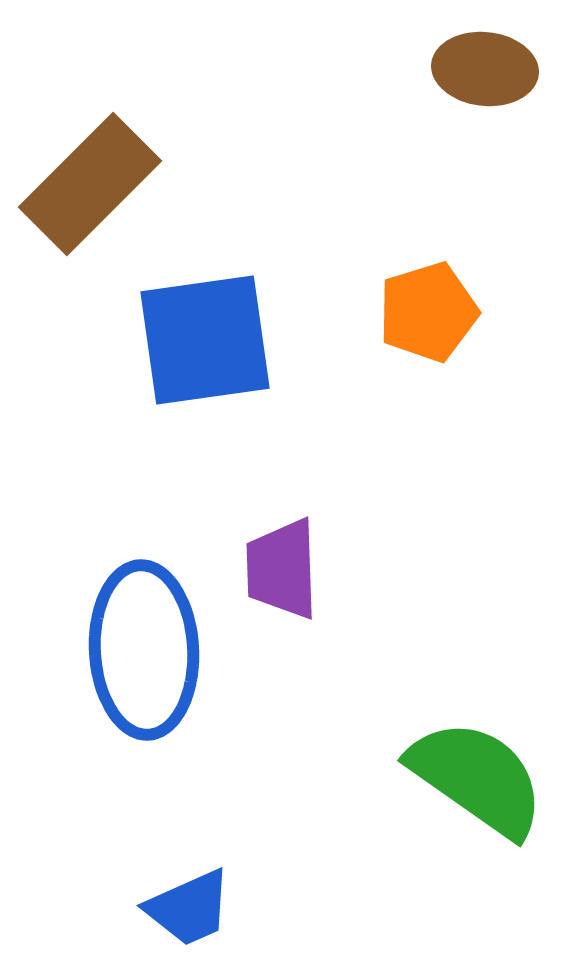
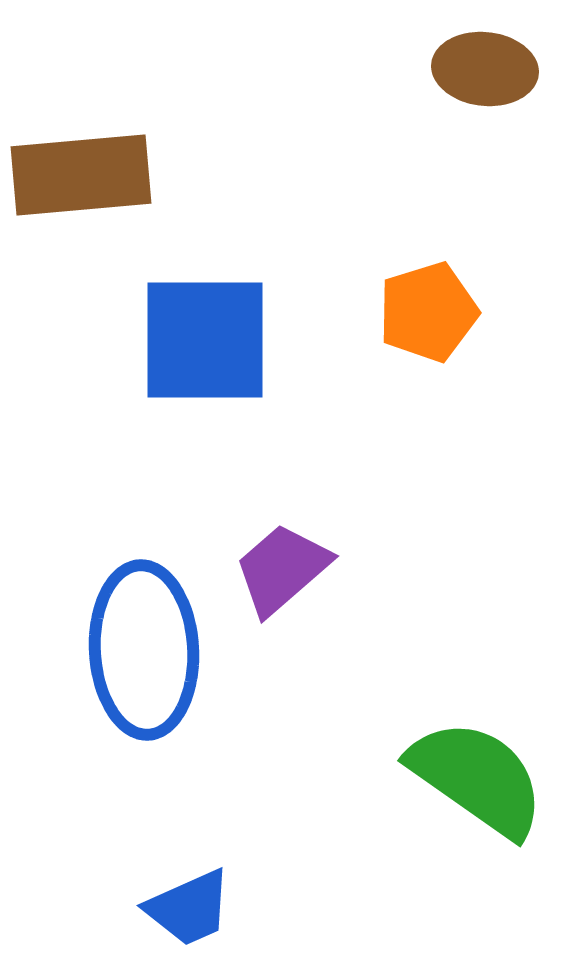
brown rectangle: moved 9 px left, 9 px up; rotated 40 degrees clockwise
blue square: rotated 8 degrees clockwise
purple trapezoid: rotated 51 degrees clockwise
